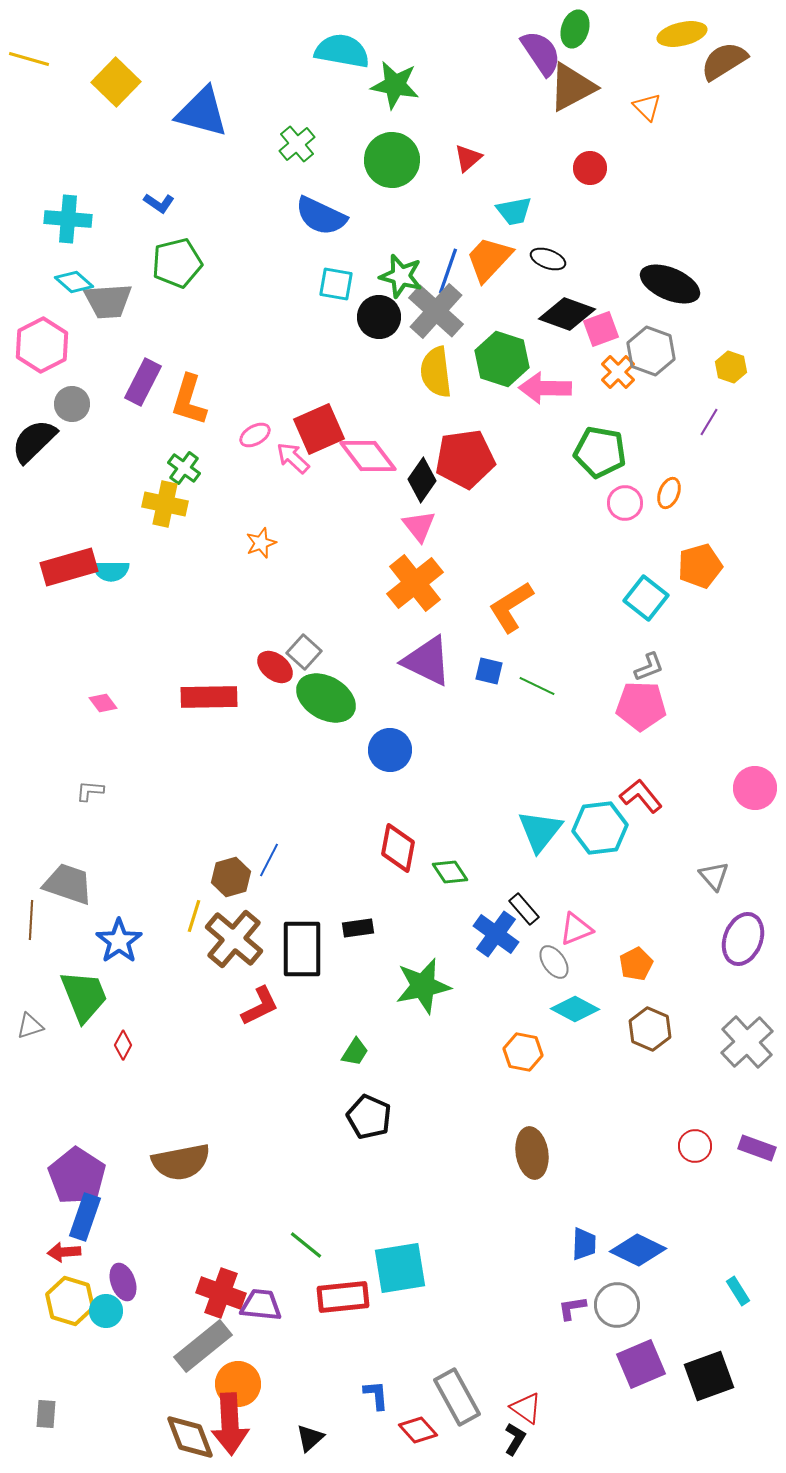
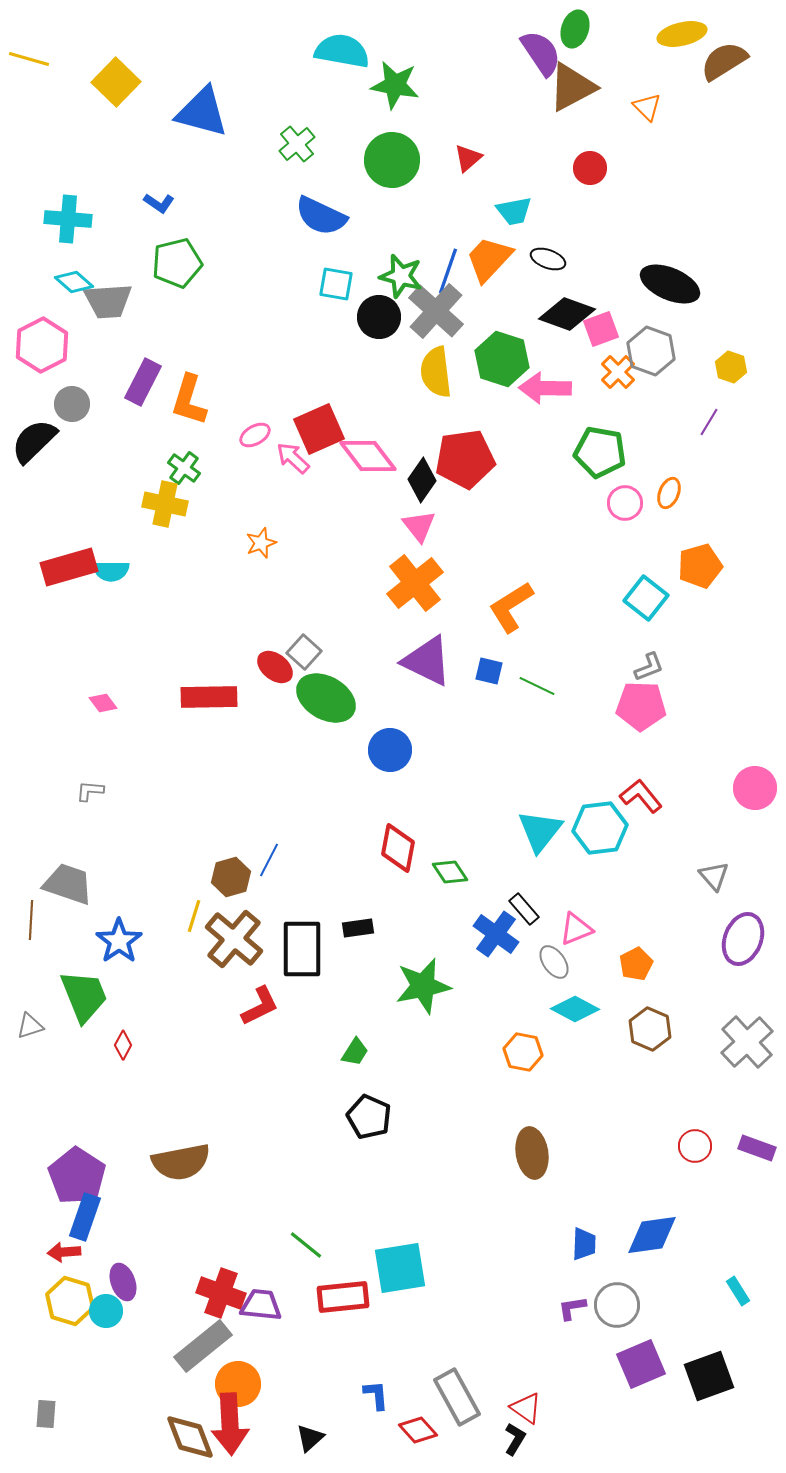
blue diamond at (638, 1250): moved 14 px right, 15 px up; rotated 34 degrees counterclockwise
